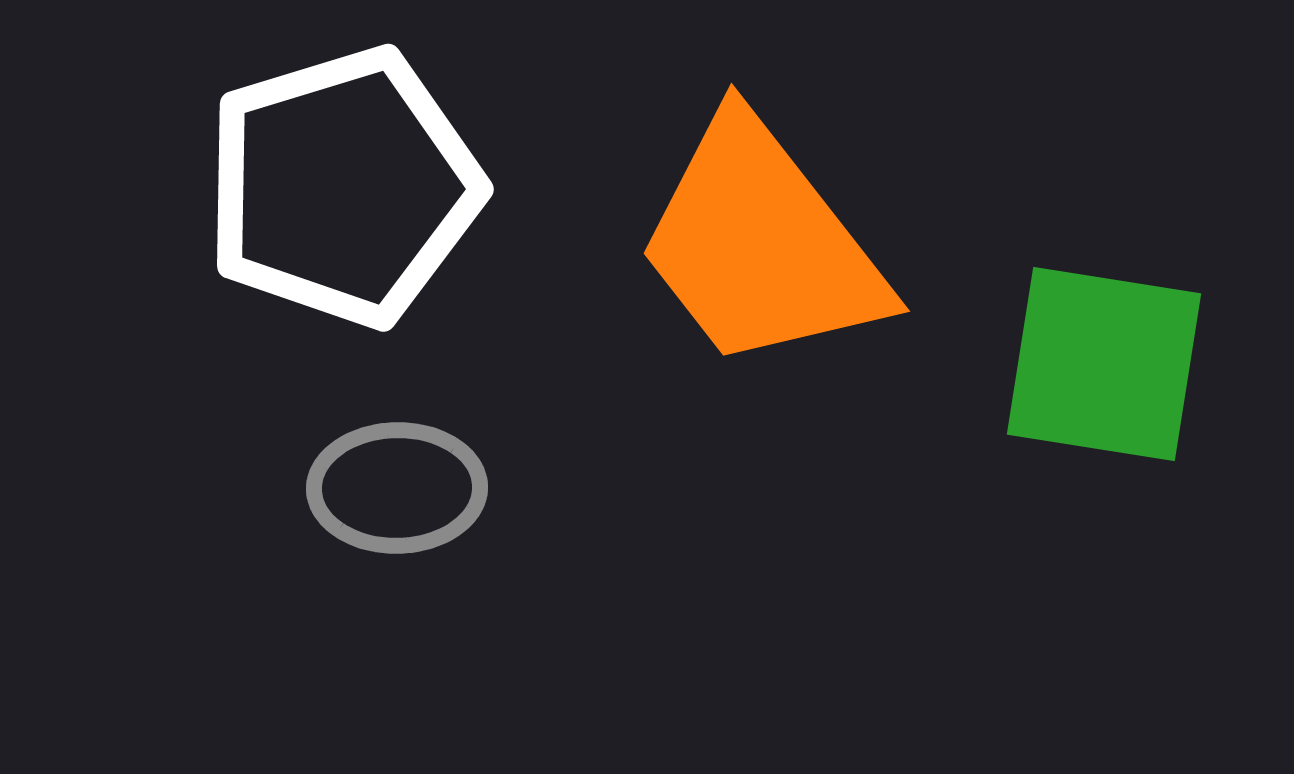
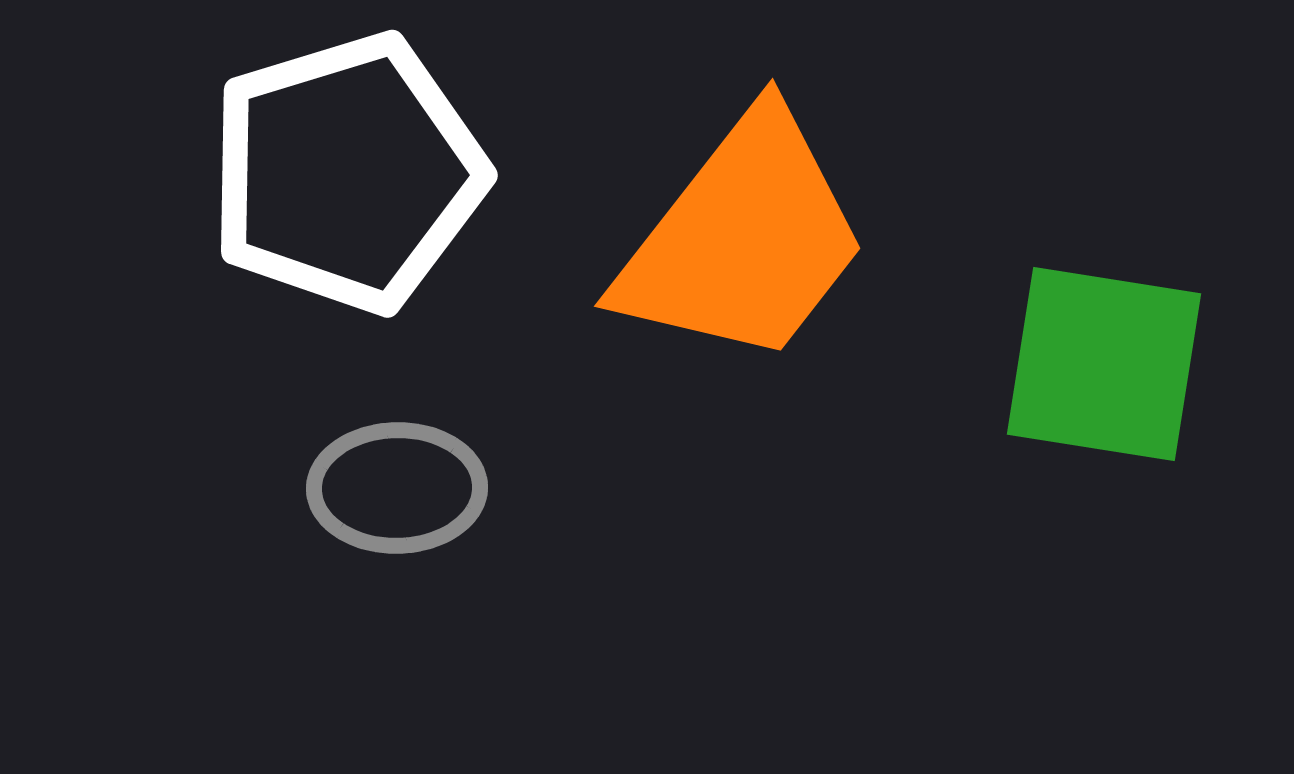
white pentagon: moved 4 px right, 14 px up
orange trapezoid: moved 18 px left, 5 px up; rotated 104 degrees counterclockwise
